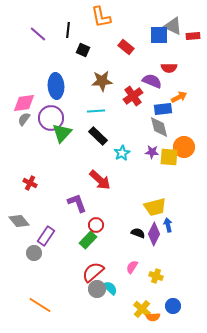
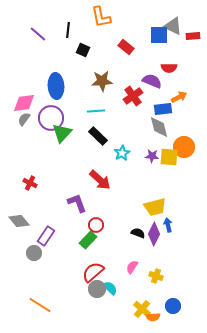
purple star at (152, 152): moved 4 px down
